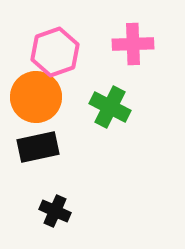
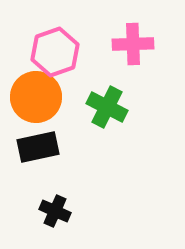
green cross: moved 3 px left
